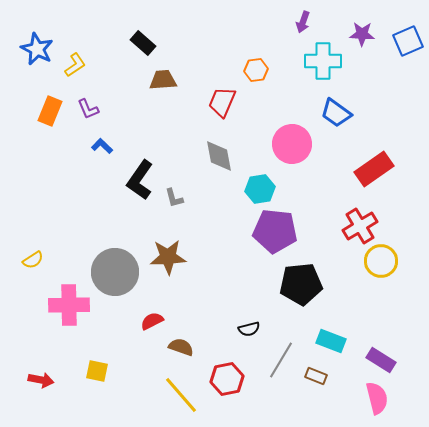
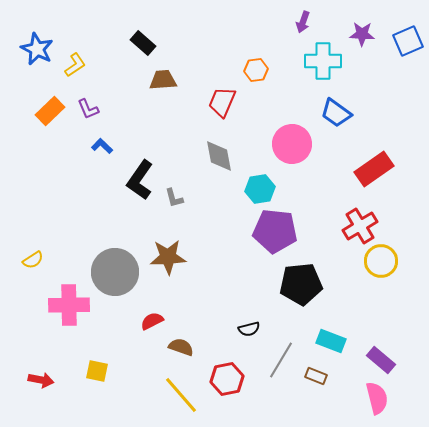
orange rectangle: rotated 24 degrees clockwise
purple rectangle: rotated 8 degrees clockwise
